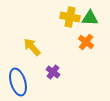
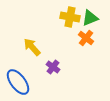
green triangle: rotated 24 degrees counterclockwise
orange cross: moved 4 px up
purple cross: moved 5 px up
blue ellipse: rotated 20 degrees counterclockwise
